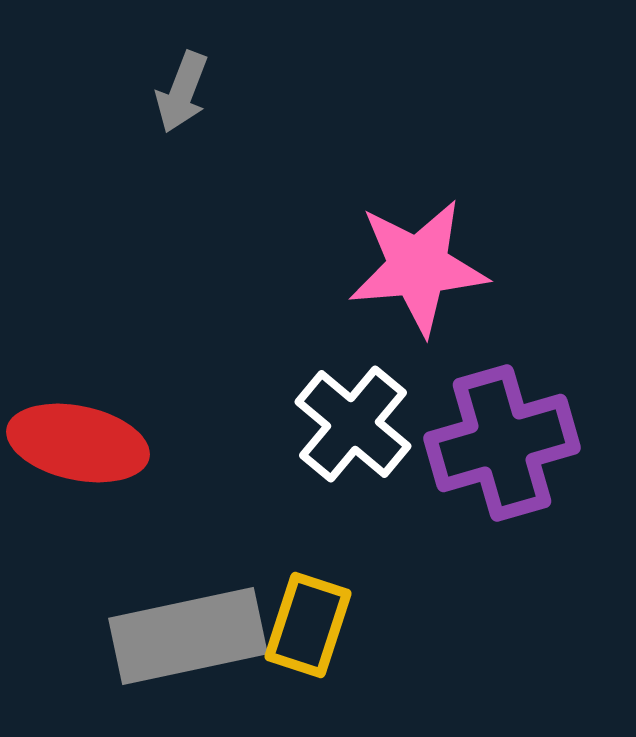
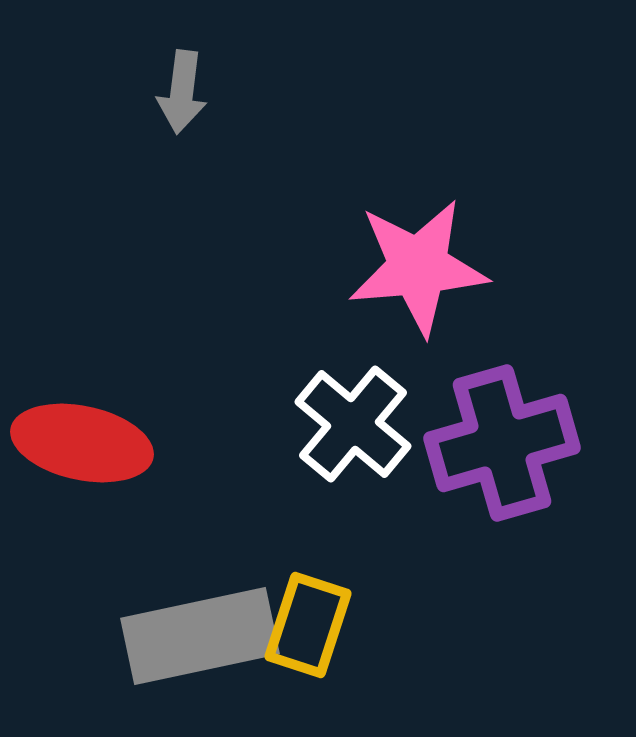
gray arrow: rotated 14 degrees counterclockwise
red ellipse: moved 4 px right
gray rectangle: moved 12 px right
